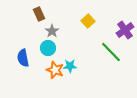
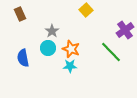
brown rectangle: moved 19 px left
yellow square: moved 2 px left, 11 px up
orange star: moved 16 px right, 21 px up
